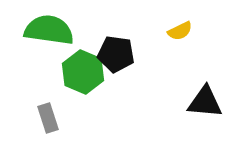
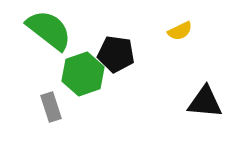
green semicircle: rotated 30 degrees clockwise
green hexagon: moved 2 px down; rotated 18 degrees clockwise
gray rectangle: moved 3 px right, 11 px up
